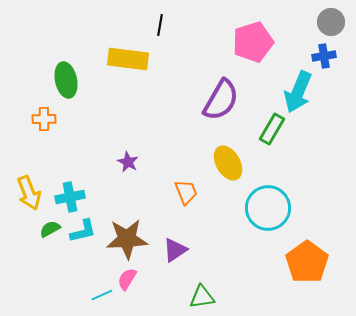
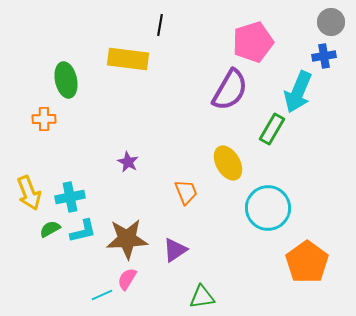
purple semicircle: moved 9 px right, 10 px up
